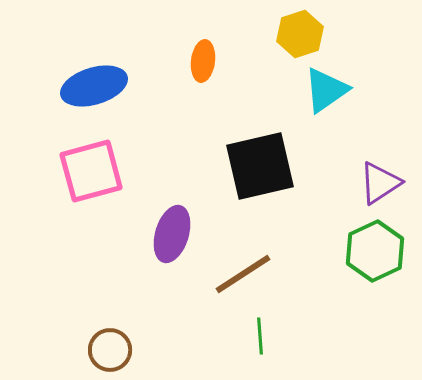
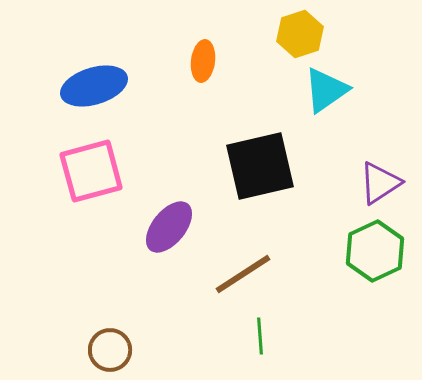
purple ellipse: moved 3 px left, 7 px up; rotated 22 degrees clockwise
